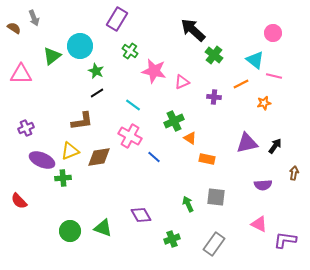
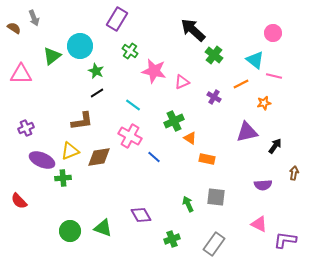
purple cross at (214, 97): rotated 24 degrees clockwise
purple triangle at (247, 143): moved 11 px up
